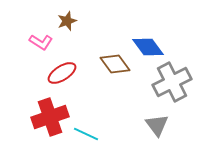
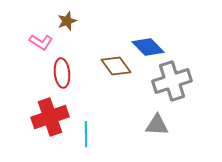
blue diamond: rotated 8 degrees counterclockwise
brown diamond: moved 1 px right, 2 px down
red ellipse: rotated 64 degrees counterclockwise
gray cross: moved 1 px up; rotated 9 degrees clockwise
gray triangle: rotated 50 degrees counterclockwise
cyan line: rotated 65 degrees clockwise
